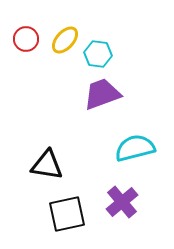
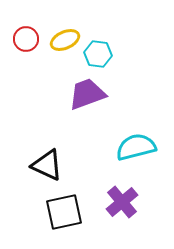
yellow ellipse: rotated 24 degrees clockwise
purple trapezoid: moved 15 px left
cyan semicircle: moved 1 px right, 1 px up
black triangle: rotated 16 degrees clockwise
black square: moved 3 px left, 2 px up
